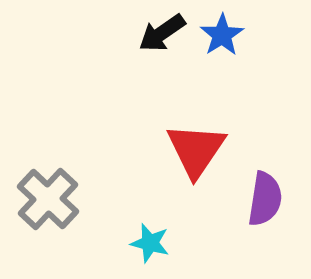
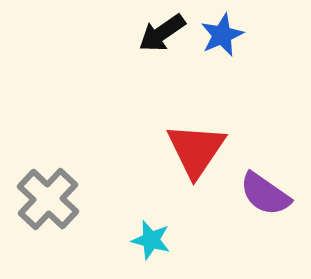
blue star: rotated 9 degrees clockwise
purple semicircle: moved 5 px up; rotated 116 degrees clockwise
cyan star: moved 1 px right, 3 px up
